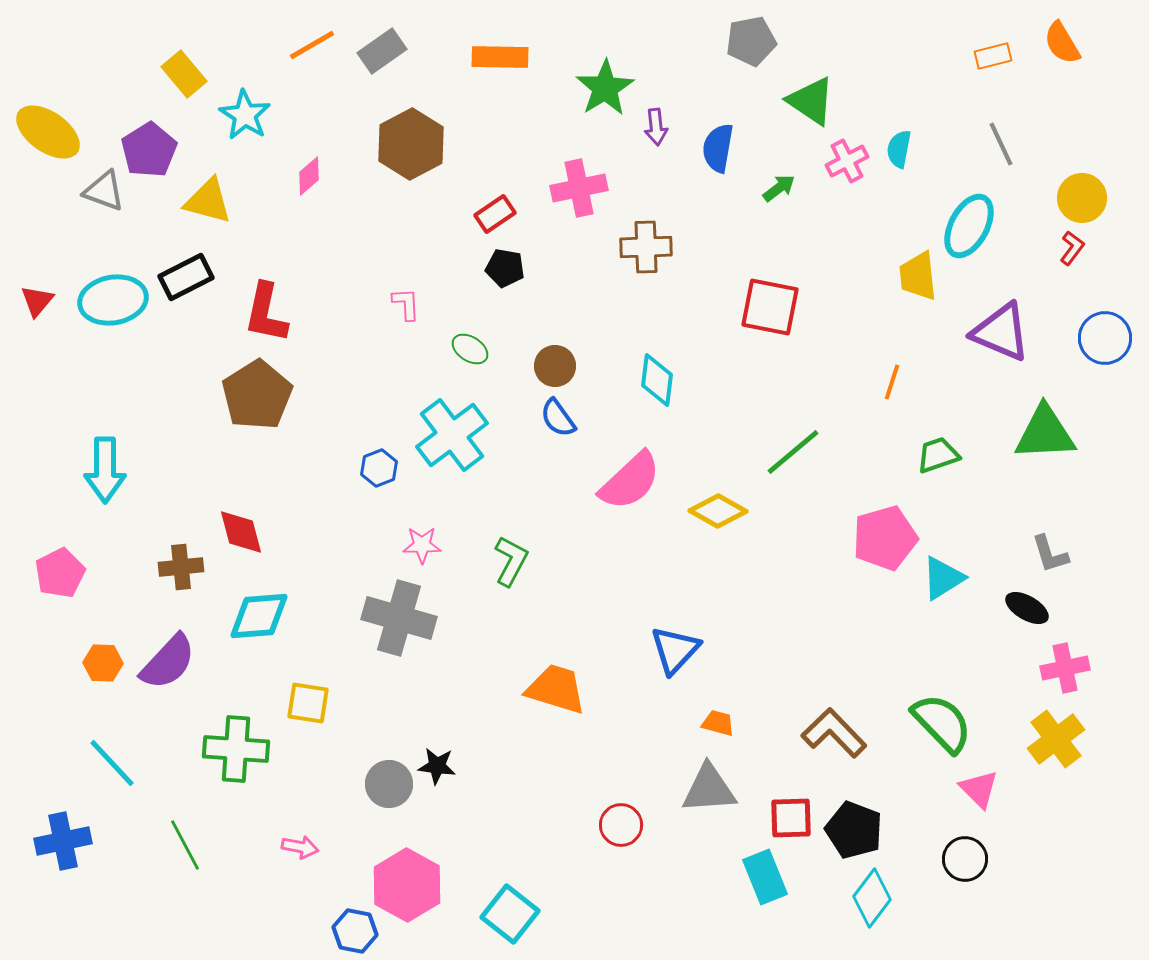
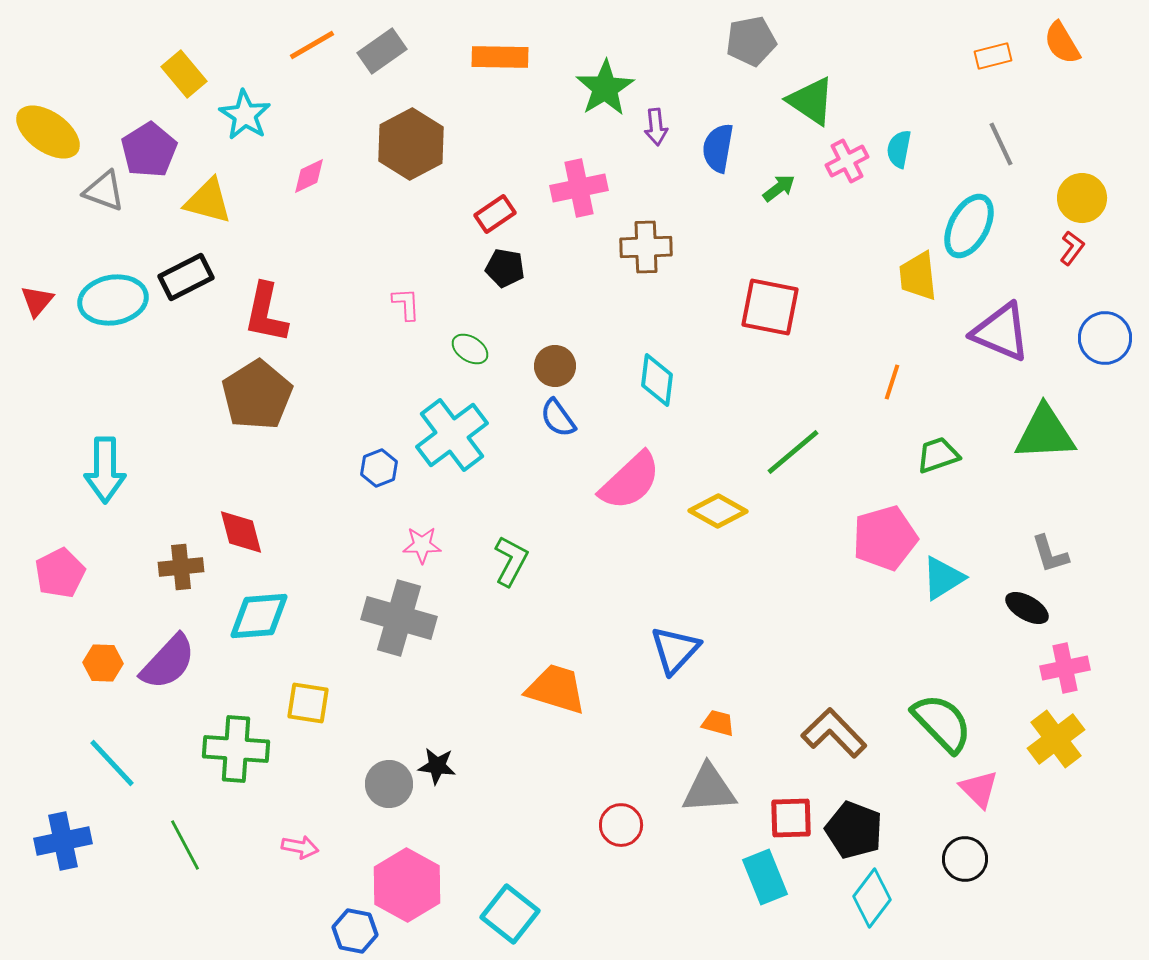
pink diamond at (309, 176): rotated 15 degrees clockwise
